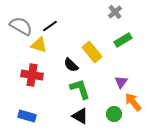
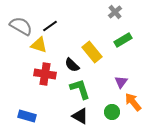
black semicircle: moved 1 px right
red cross: moved 13 px right, 1 px up
green circle: moved 2 px left, 2 px up
